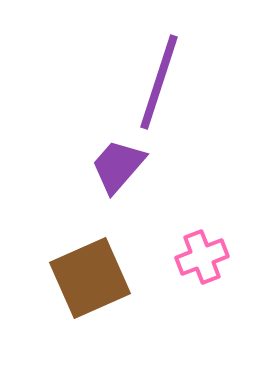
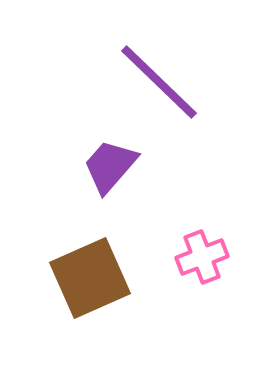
purple line: rotated 64 degrees counterclockwise
purple trapezoid: moved 8 px left
